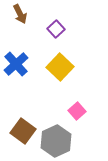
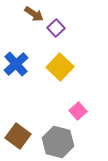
brown arrow: moved 14 px right; rotated 30 degrees counterclockwise
purple square: moved 1 px up
pink square: moved 1 px right
brown square: moved 5 px left, 5 px down
gray hexagon: moved 2 px right, 1 px down; rotated 20 degrees counterclockwise
